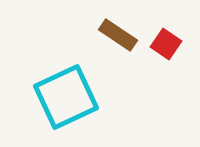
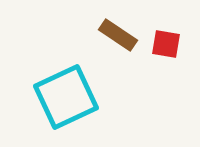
red square: rotated 24 degrees counterclockwise
